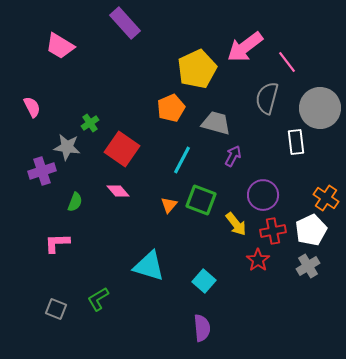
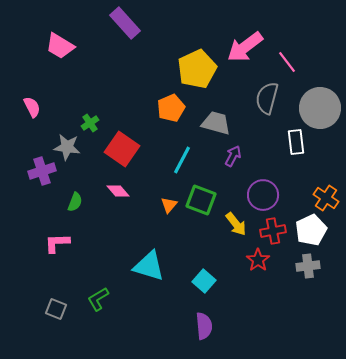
gray cross: rotated 25 degrees clockwise
purple semicircle: moved 2 px right, 2 px up
